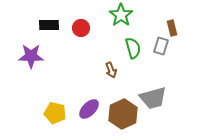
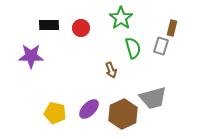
green star: moved 3 px down
brown rectangle: rotated 28 degrees clockwise
